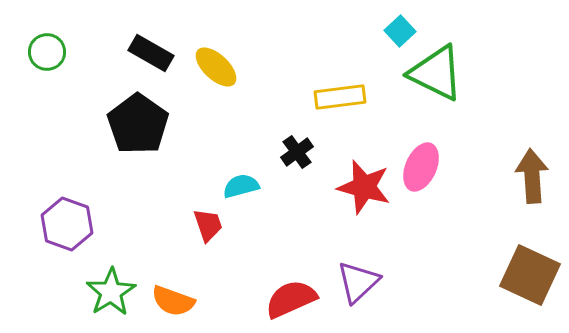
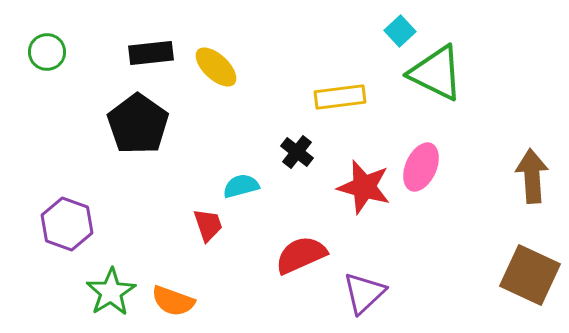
black rectangle: rotated 36 degrees counterclockwise
black cross: rotated 16 degrees counterclockwise
purple triangle: moved 6 px right, 11 px down
red semicircle: moved 10 px right, 44 px up
